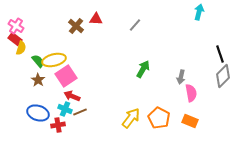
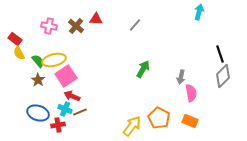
pink cross: moved 33 px right; rotated 21 degrees counterclockwise
yellow semicircle: moved 2 px left, 5 px down; rotated 136 degrees clockwise
yellow arrow: moved 1 px right, 8 px down
